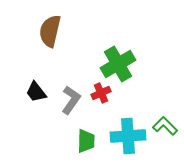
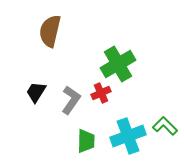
black trapezoid: rotated 70 degrees clockwise
cyan cross: rotated 16 degrees counterclockwise
